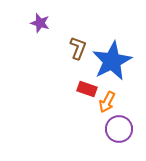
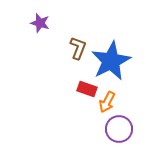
blue star: moved 1 px left
